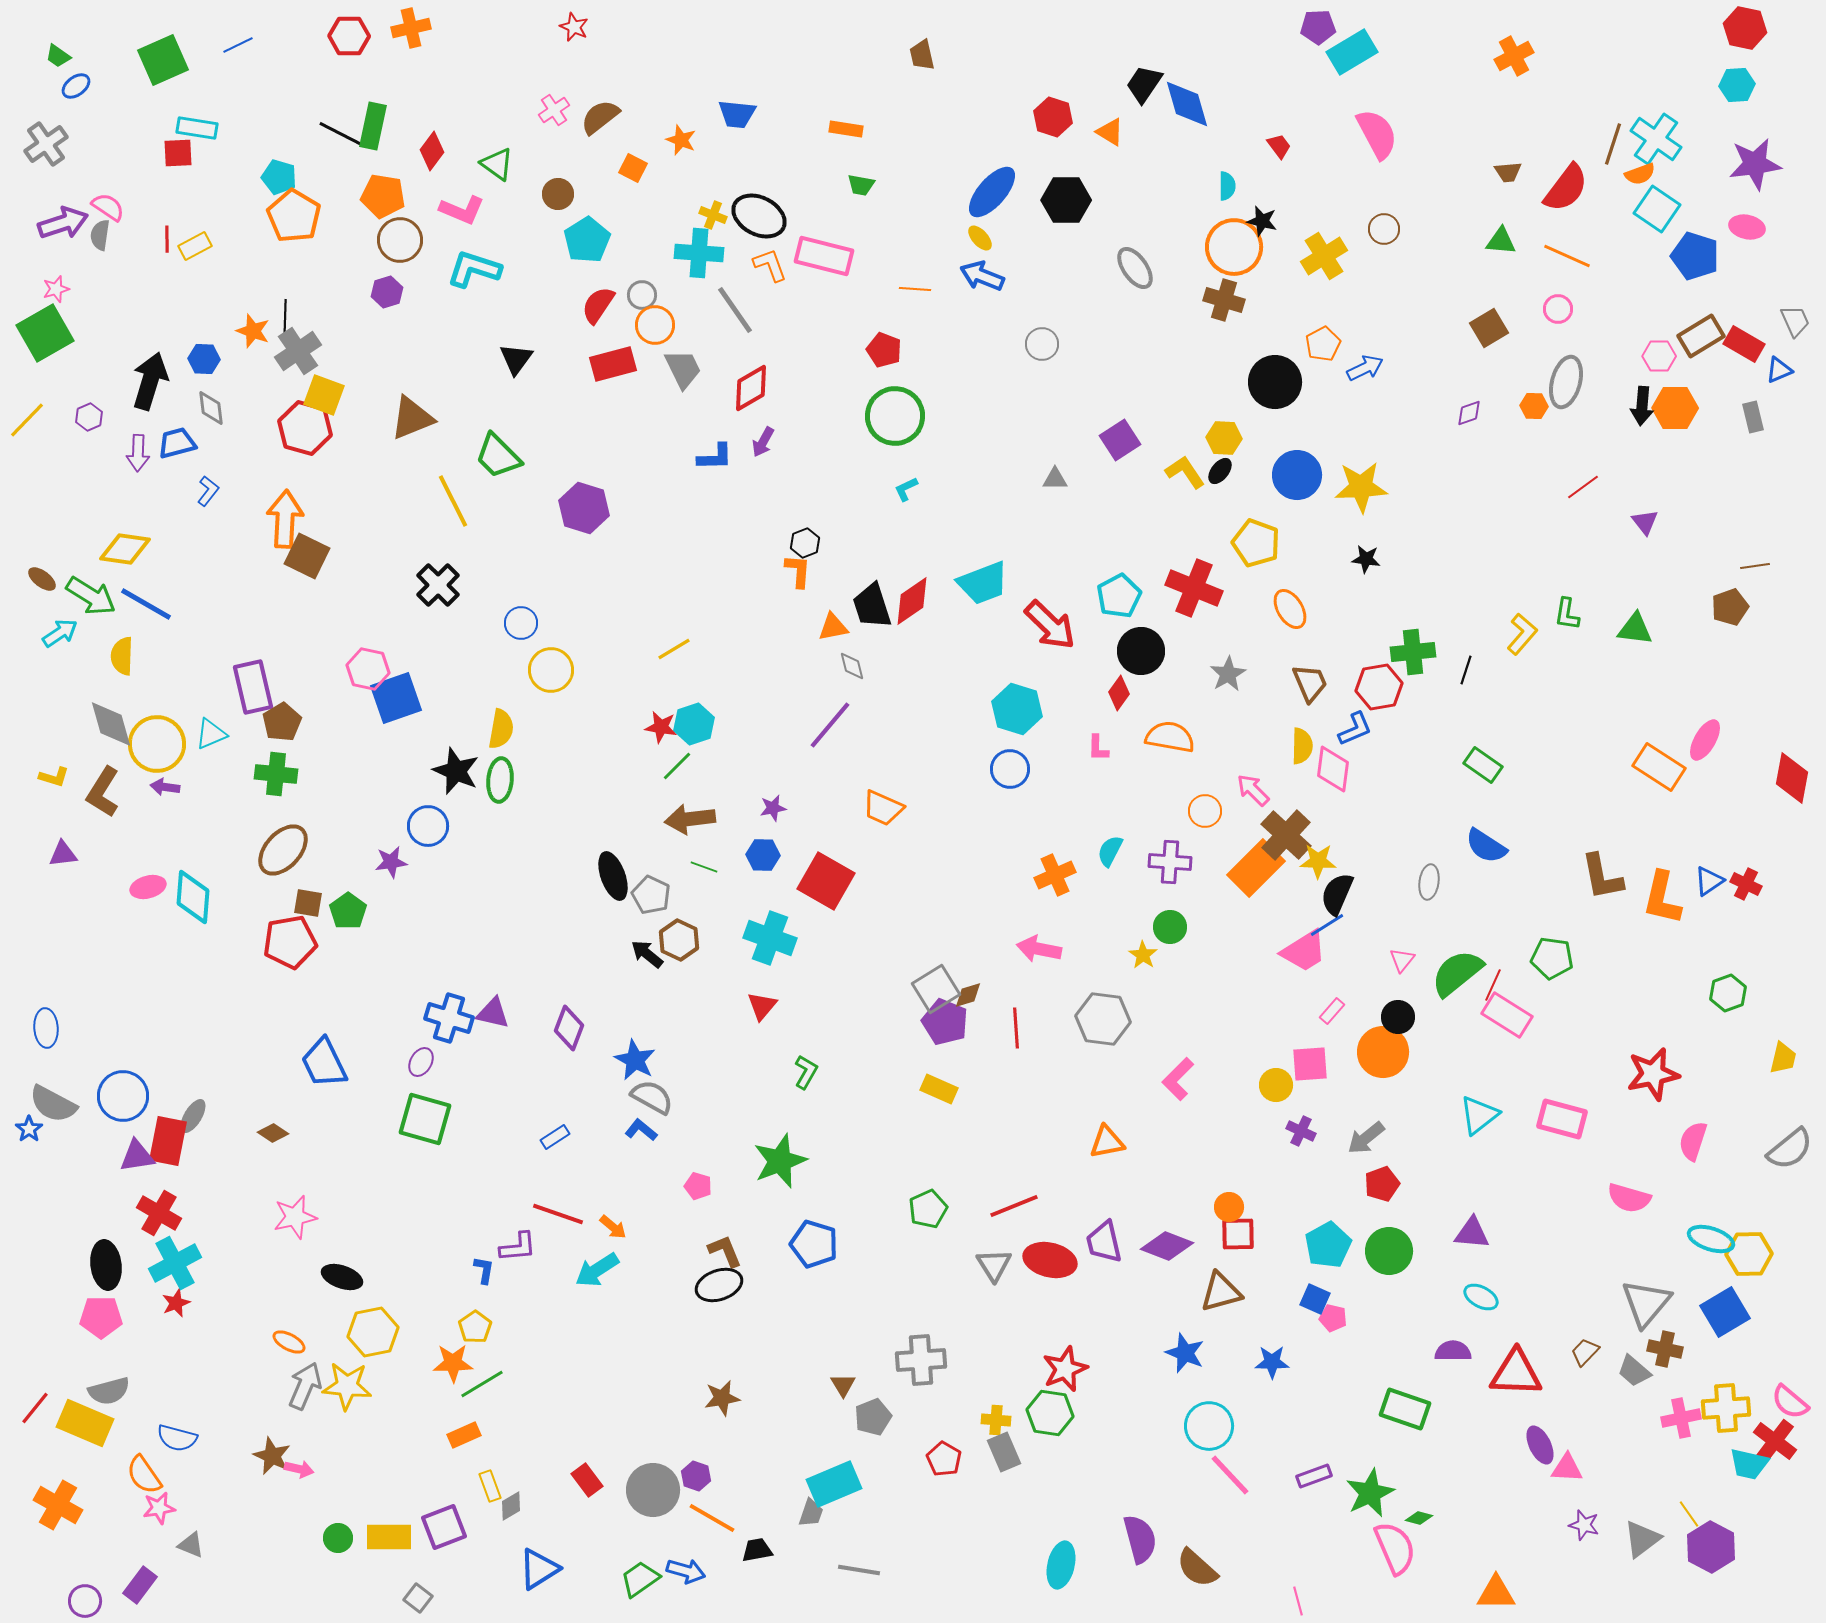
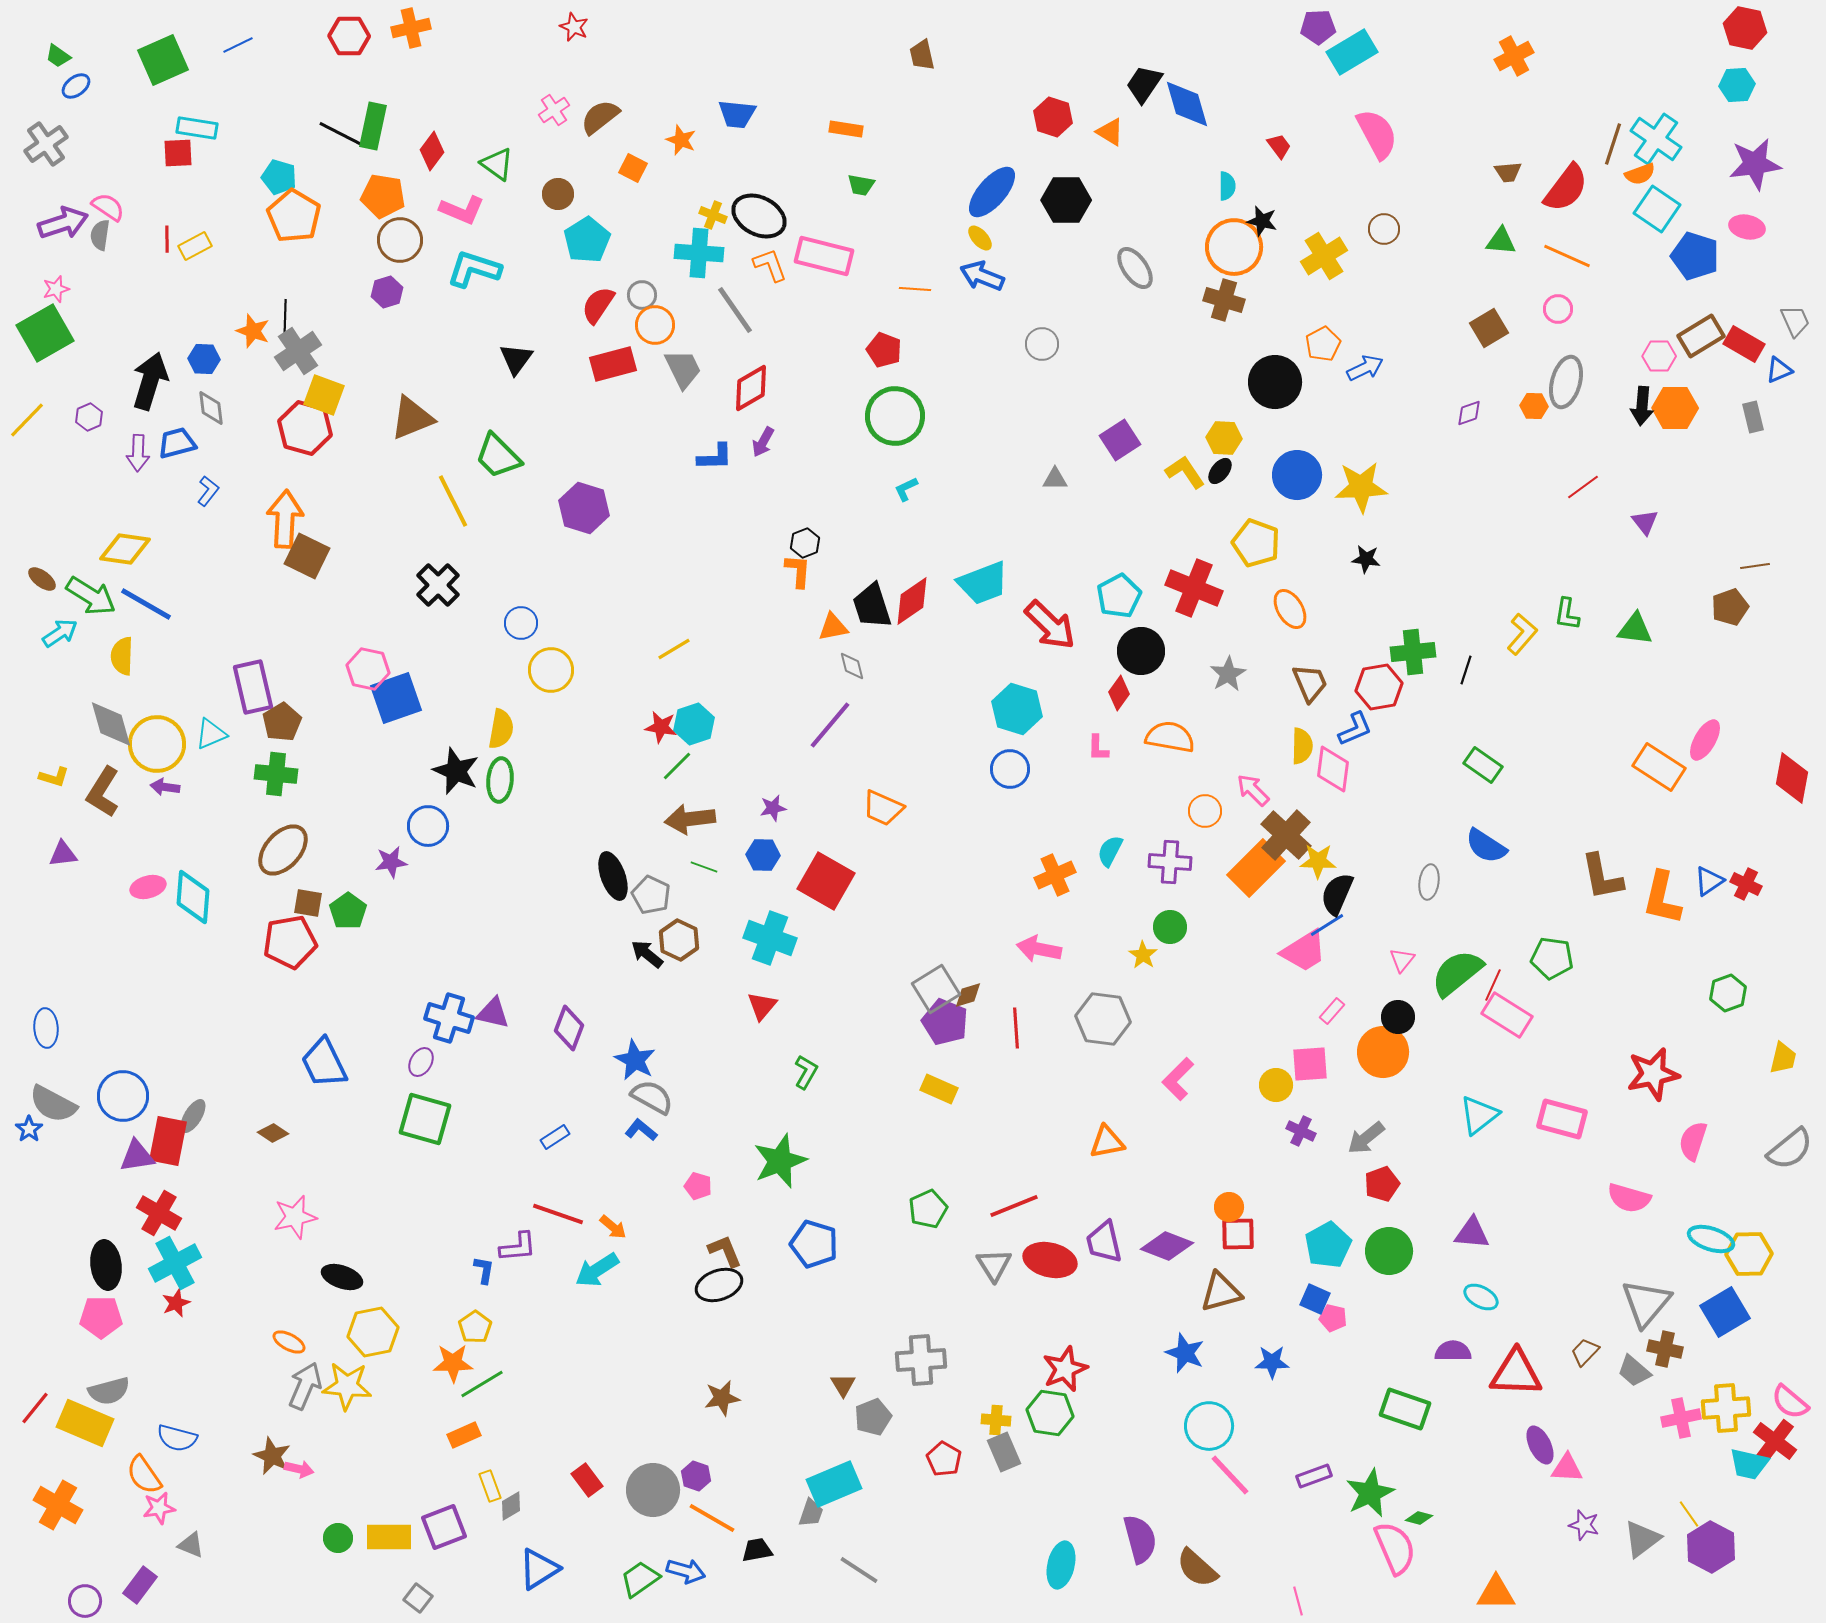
gray line at (859, 1570): rotated 24 degrees clockwise
